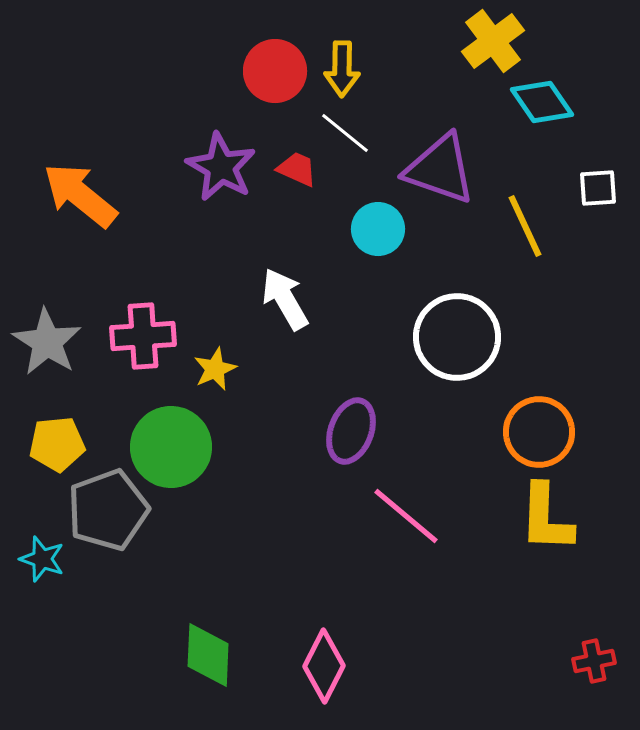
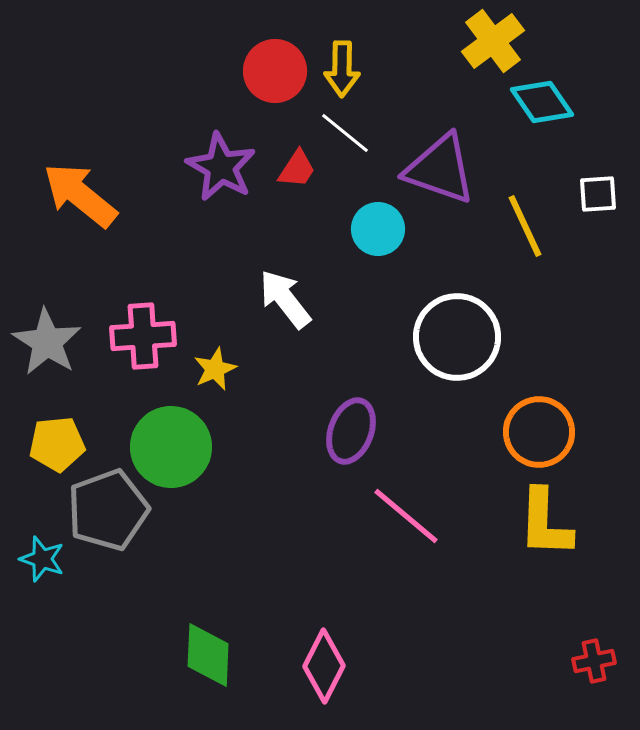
red trapezoid: rotated 99 degrees clockwise
white square: moved 6 px down
white arrow: rotated 8 degrees counterclockwise
yellow L-shape: moved 1 px left, 5 px down
